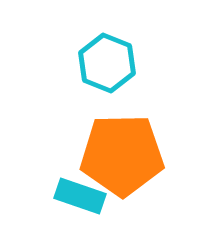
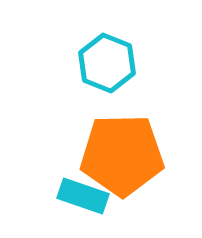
cyan rectangle: moved 3 px right
